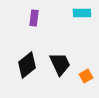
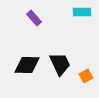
cyan rectangle: moved 1 px up
purple rectangle: rotated 49 degrees counterclockwise
black diamond: rotated 40 degrees clockwise
